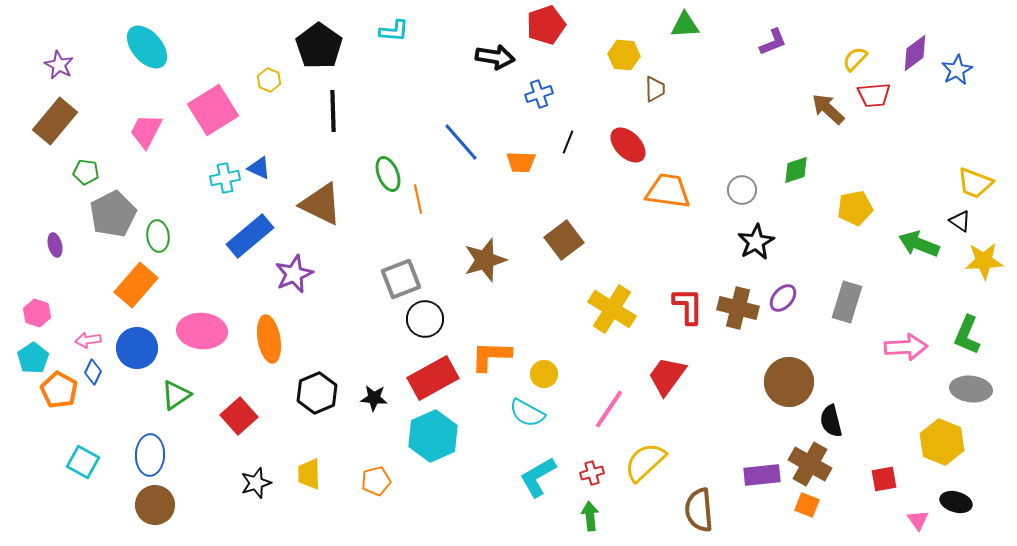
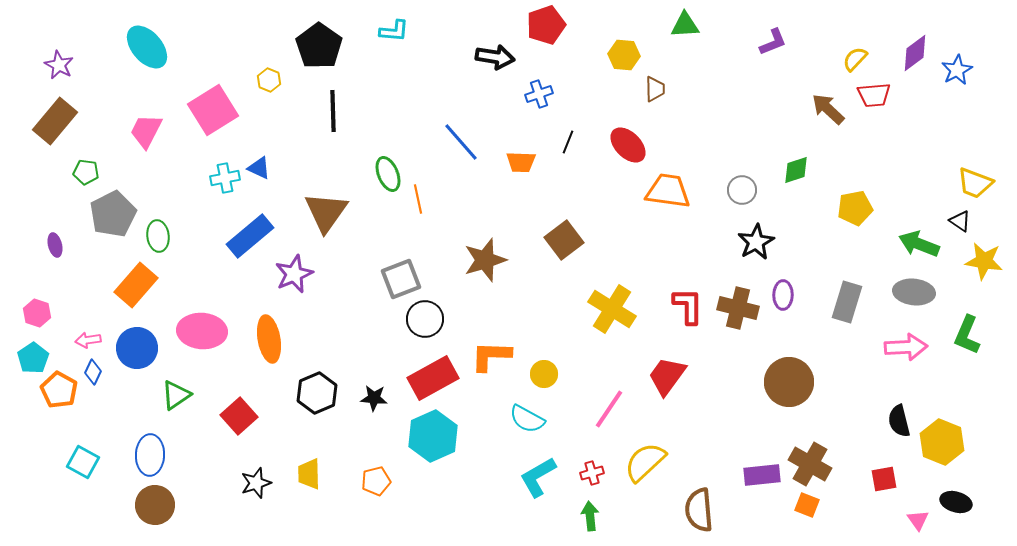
brown triangle at (321, 204): moved 5 px right, 8 px down; rotated 39 degrees clockwise
yellow star at (984, 261): rotated 12 degrees clockwise
purple ellipse at (783, 298): moved 3 px up; rotated 40 degrees counterclockwise
gray ellipse at (971, 389): moved 57 px left, 97 px up
cyan semicircle at (527, 413): moved 6 px down
black semicircle at (831, 421): moved 68 px right
